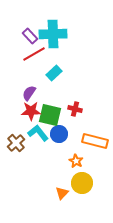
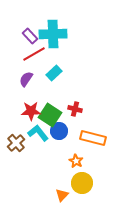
purple semicircle: moved 3 px left, 14 px up
green square: rotated 20 degrees clockwise
blue circle: moved 3 px up
orange rectangle: moved 2 px left, 3 px up
orange triangle: moved 2 px down
